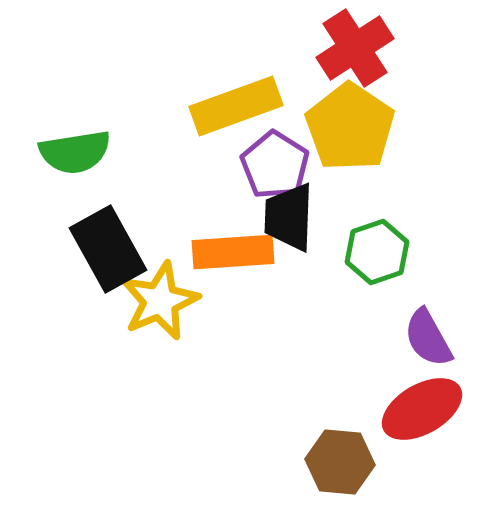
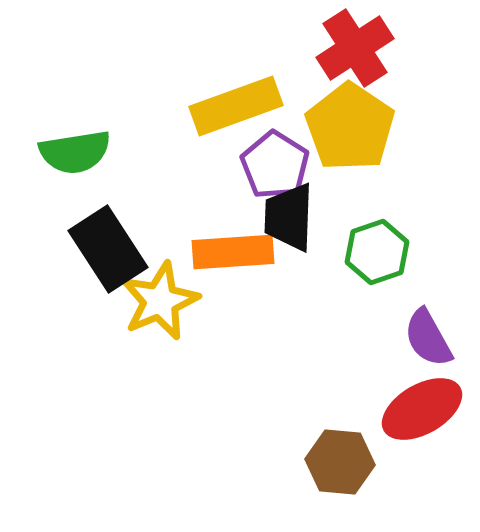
black rectangle: rotated 4 degrees counterclockwise
